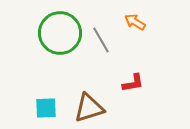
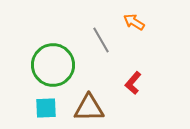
orange arrow: moved 1 px left
green circle: moved 7 px left, 32 px down
red L-shape: rotated 140 degrees clockwise
brown triangle: rotated 16 degrees clockwise
